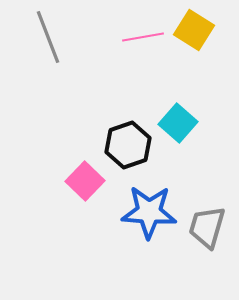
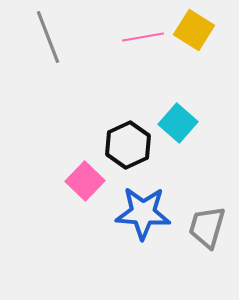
black hexagon: rotated 6 degrees counterclockwise
blue star: moved 6 px left, 1 px down
